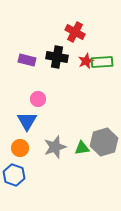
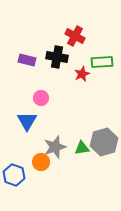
red cross: moved 4 px down
red star: moved 4 px left, 13 px down
pink circle: moved 3 px right, 1 px up
orange circle: moved 21 px right, 14 px down
